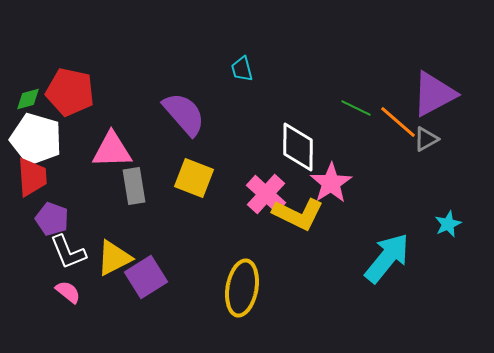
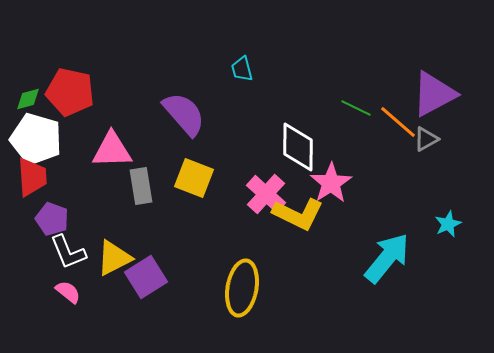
gray rectangle: moved 7 px right
